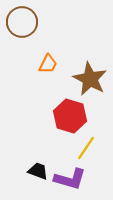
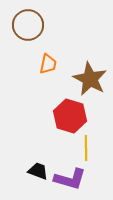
brown circle: moved 6 px right, 3 px down
orange trapezoid: rotated 15 degrees counterclockwise
yellow line: rotated 35 degrees counterclockwise
